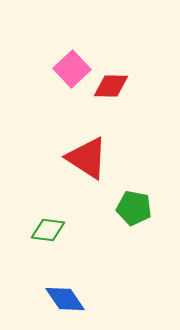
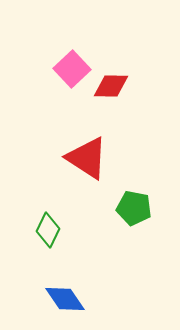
green diamond: rotated 72 degrees counterclockwise
